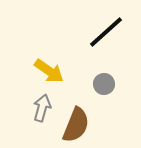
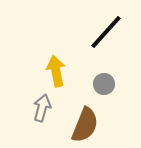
black line: rotated 6 degrees counterclockwise
yellow arrow: moved 7 px right; rotated 136 degrees counterclockwise
brown semicircle: moved 9 px right
